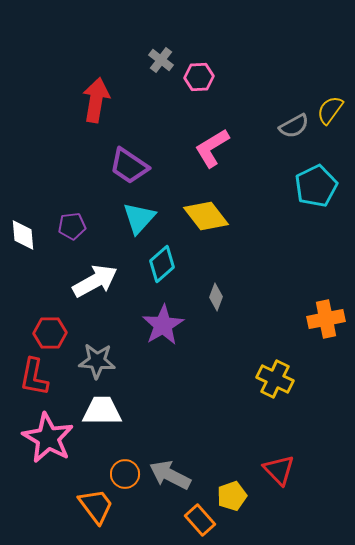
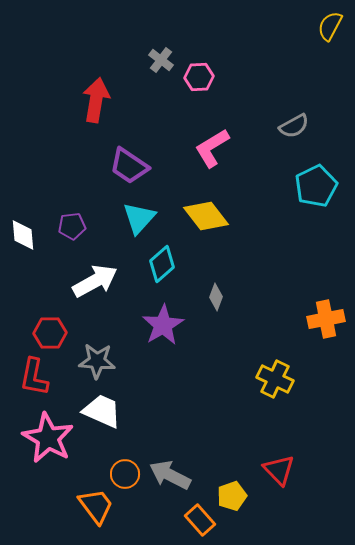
yellow semicircle: moved 84 px up; rotated 8 degrees counterclockwise
white trapezoid: rotated 24 degrees clockwise
